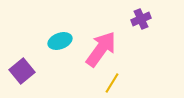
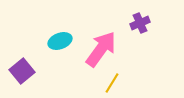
purple cross: moved 1 px left, 4 px down
